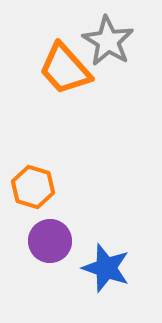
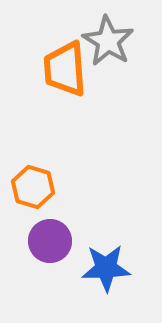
orange trapezoid: rotated 38 degrees clockwise
blue star: rotated 21 degrees counterclockwise
